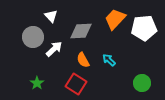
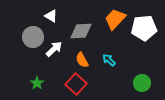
white triangle: rotated 16 degrees counterclockwise
orange semicircle: moved 1 px left
red square: rotated 10 degrees clockwise
